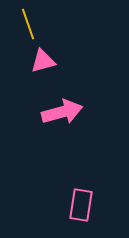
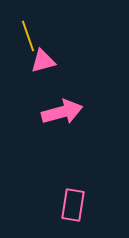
yellow line: moved 12 px down
pink rectangle: moved 8 px left
